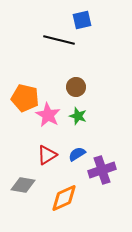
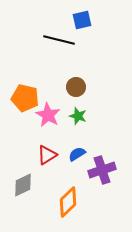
gray diamond: rotated 35 degrees counterclockwise
orange diamond: moved 4 px right, 4 px down; rotated 20 degrees counterclockwise
